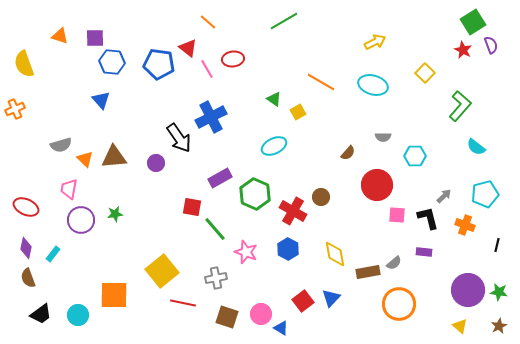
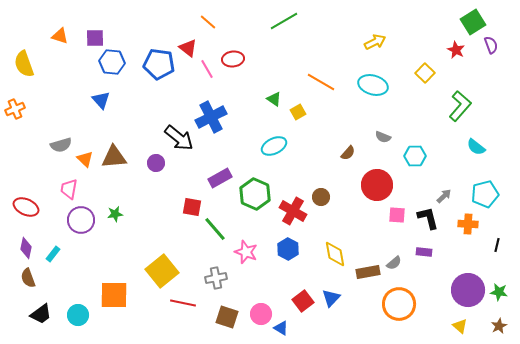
red star at (463, 50): moved 7 px left
gray semicircle at (383, 137): rotated 21 degrees clockwise
black arrow at (179, 138): rotated 16 degrees counterclockwise
orange cross at (465, 225): moved 3 px right, 1 px up; rotated 18 degrees counterclockwise
